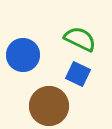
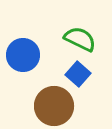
blue square: rotated 15 degrees clockwise
brown circle: moved 5 px right
